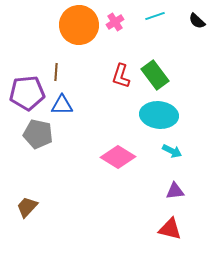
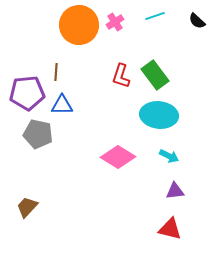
cyan arrow: moved 3 px left, 5 px down
